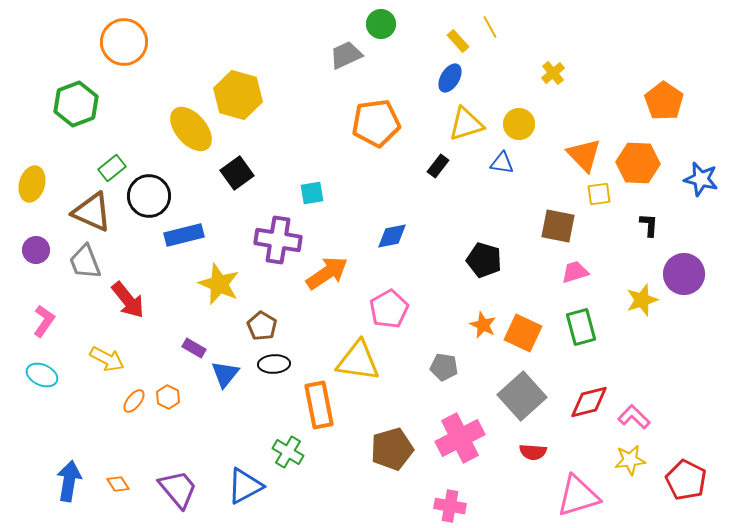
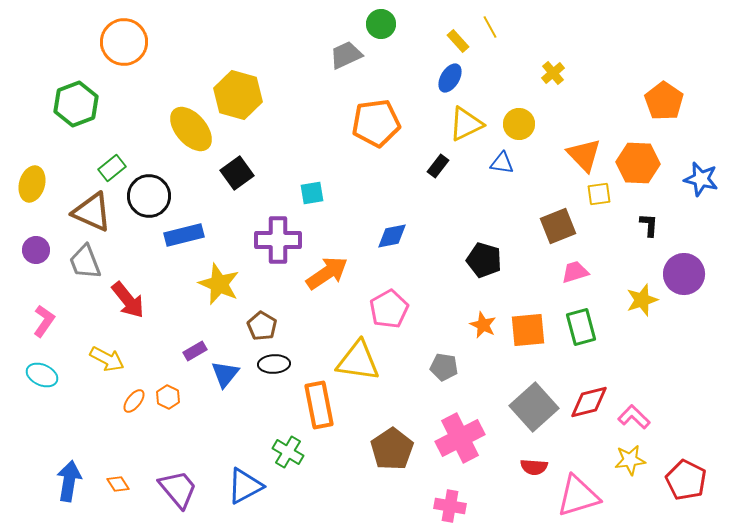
yellow triangle at (466, 124): rotated 9 degrees counterclockwise
brown square at (558, 226): rotated 33 degrees counterclockwise
purple cross at (278, 240): rotated 9 degrees counterclockwise
orange square at (523, 333): moved 5 px right, 3 px up; rotated 30 degrees counterclockwise
purple rectangle at (194, 348): moved 1 px right, 3 px down; rotated 60 degrees counterclockwise
gray square at (522, 396): moved 12 px right, 11 px down
brown pentagon at (392, 449): rotated 18 degrees counterclockwise
red semicircle at (533, 452): moved 1 px right, 15 px down
